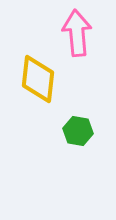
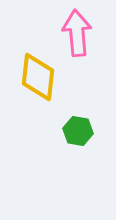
yellow diamond: moved 2 px up
